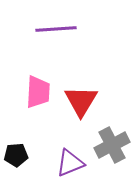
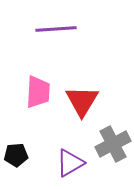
red triangle: moved 1 px right
gray cross: moved 1 px right, 1 px up
purple triangle: rotated 8 degrees counterclockwise
